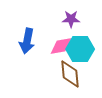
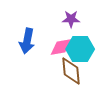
pink diamond: moved 1 px down
brown diamond: moved 1 px right, 3 px up
